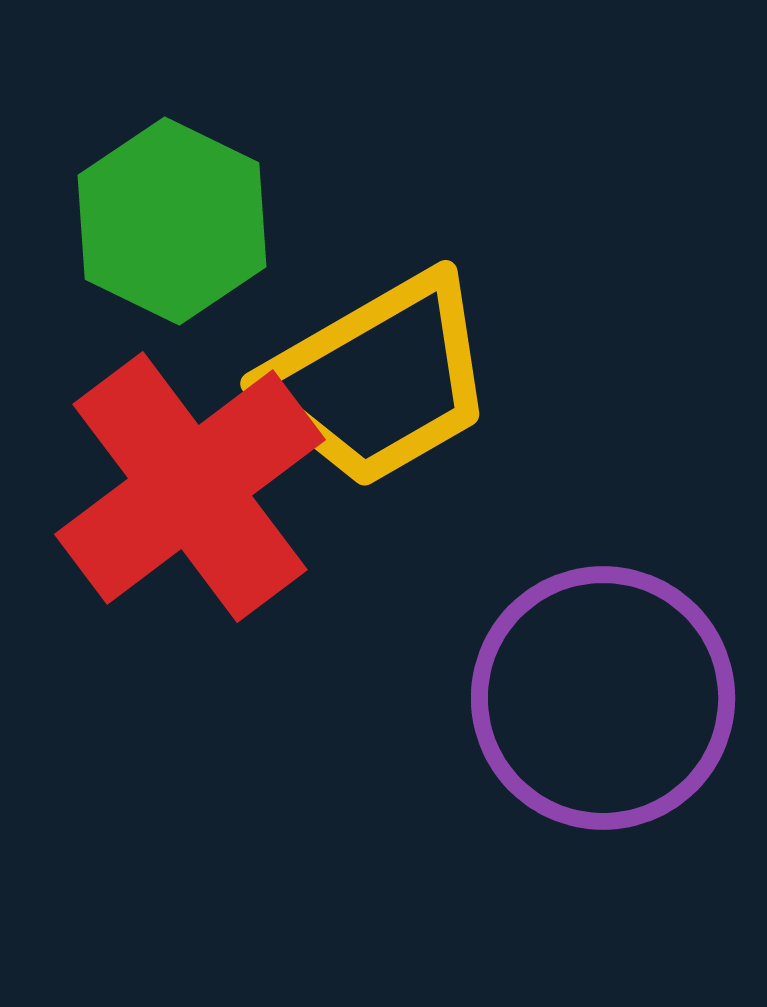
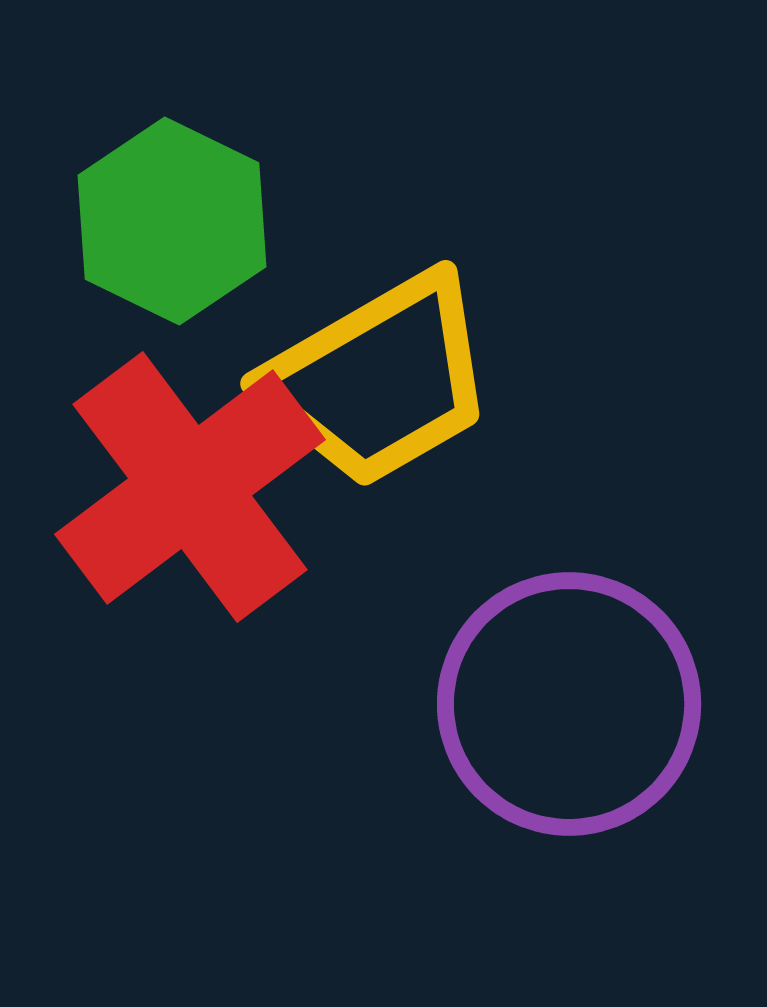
purple circle: moved 34 px left, 6 px down
